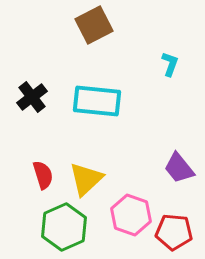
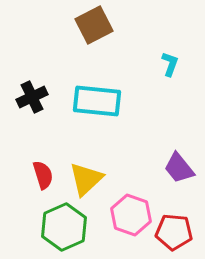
black cross: rotated 12 degrees clockwise
